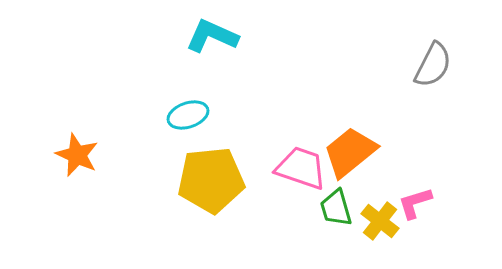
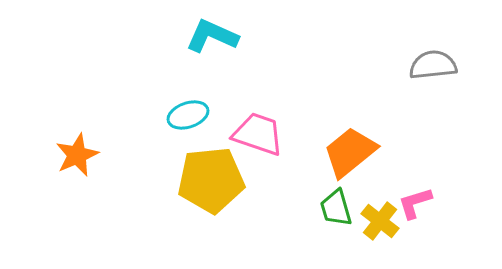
gray semicircle: rotated 123 degrees counterclockwise
orange star: rotated 24 degrees clockwise
pink trapezoid: moved 43 px left, 34 px up
